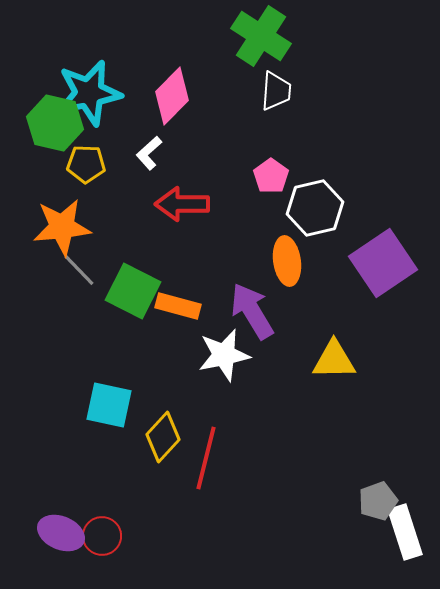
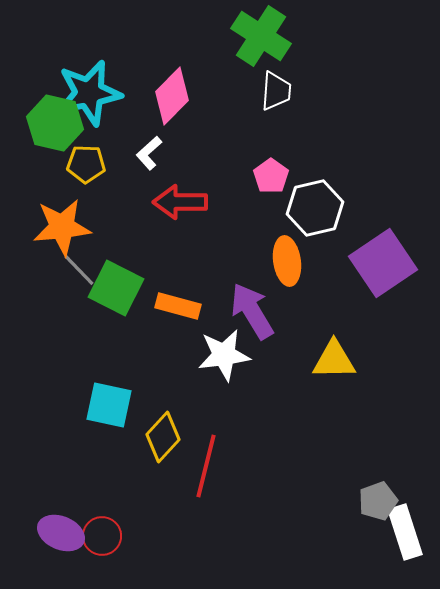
red arrow: moved 2 px left, 2 px up
green square: moved 17 px left, 3 px up
white star: rotated 4 degrees clockwise
red line: moved 8 px down
